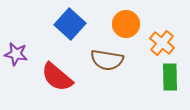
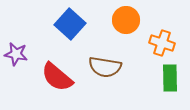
orange circle: moved 4 px up
orange cross: rotated 20 degrees counterclockwise
brown semicircle: moved 2 px left, 7 px down
green rectangle: moved 1 px down
